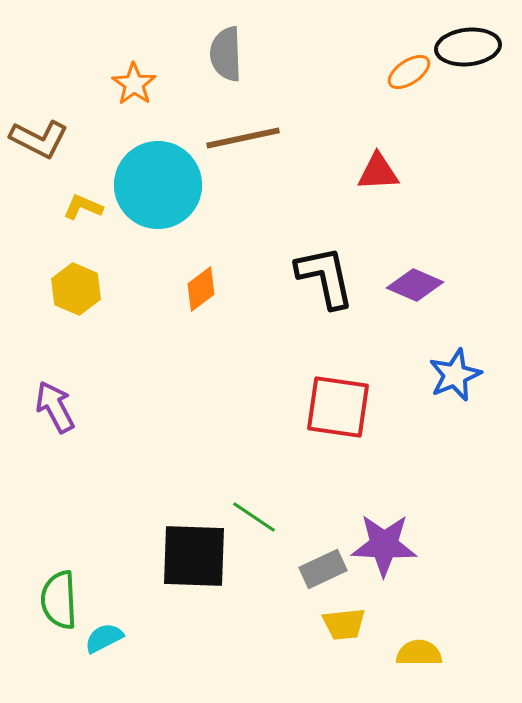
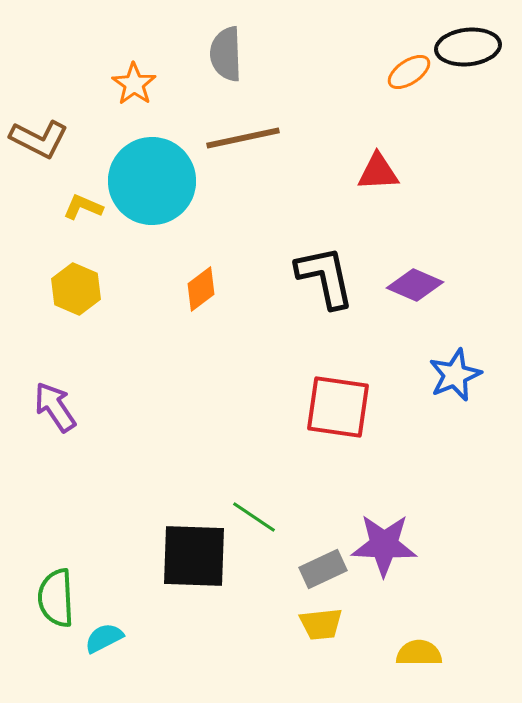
cyan circle: moved 6 px left, 4 px up
purple arrow: rotated 6 degrees counterclockwise
green semicircle: moved 3 px left, 2 px up
yellow trapezoid: moved 23 px left
